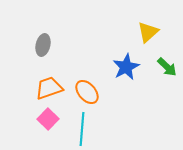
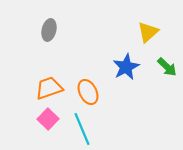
gray ellipse: moved 6 px right, 15 px up
orange ellipse: moved 1 px right; rotated 15 degrees clockwise
cyan line: rotated 28 degrees counterclockwise
